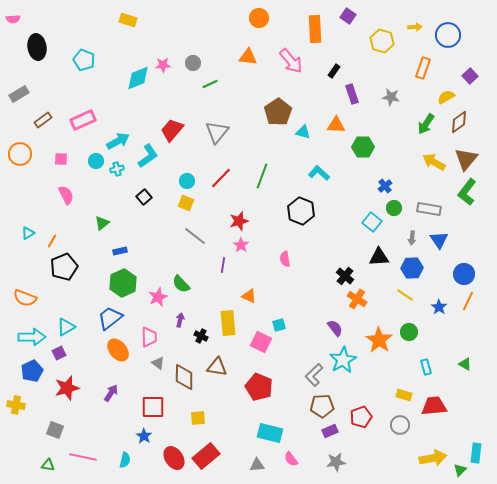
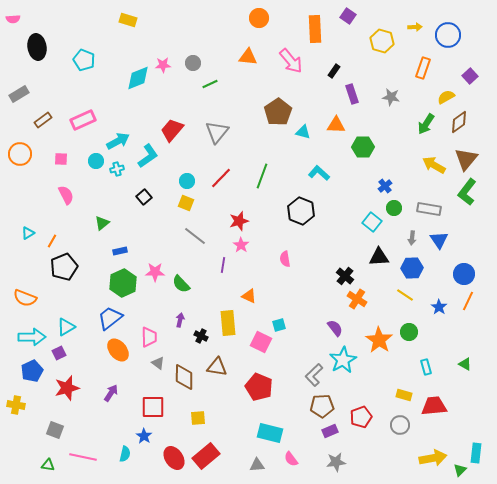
yellow arrow at (434, 162): moved 3 px down
pink star at (158, 297): moved 3 px left, 25 px up; rotated 24 degrees clockwise
cyan semicircle at (125, 460): moved 6 px up
